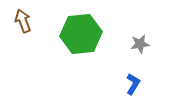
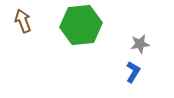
green hexagon: moved 9 px up
blue L-shape: moved 12 px up
